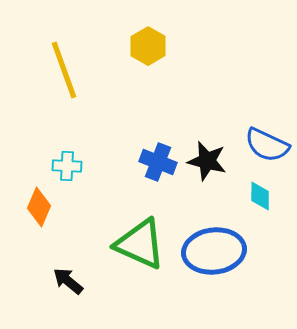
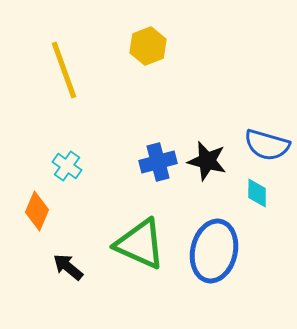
yellow hexagon: rotated 9 degrees clockwise
blue semicircle: rotated 9 degrees counterclockwise
blue cross: rotated 36 degrees counterclockwise
cyan cross: rotated 32 degrees clockwise
cyan diamond: moved 3 px left, 3 px up
orange diamond: moved 2 px left, 4 px down
blue ellipse: rotated 70 degrees counterclockwise
black arrow: moved 14 px up
